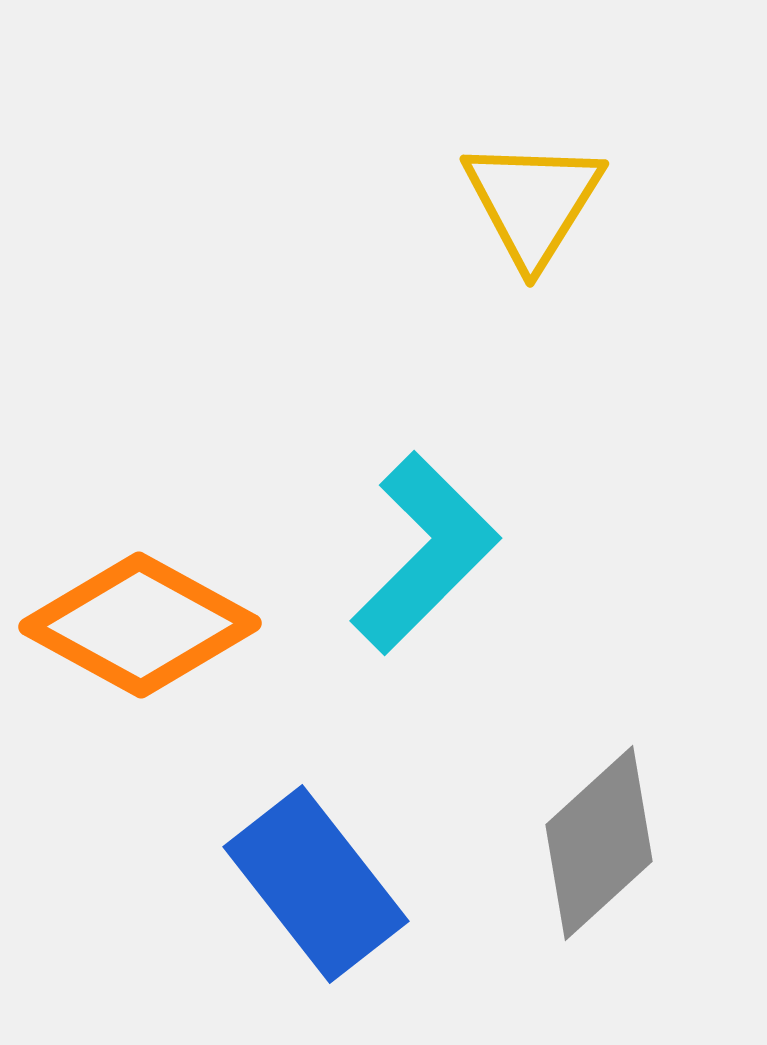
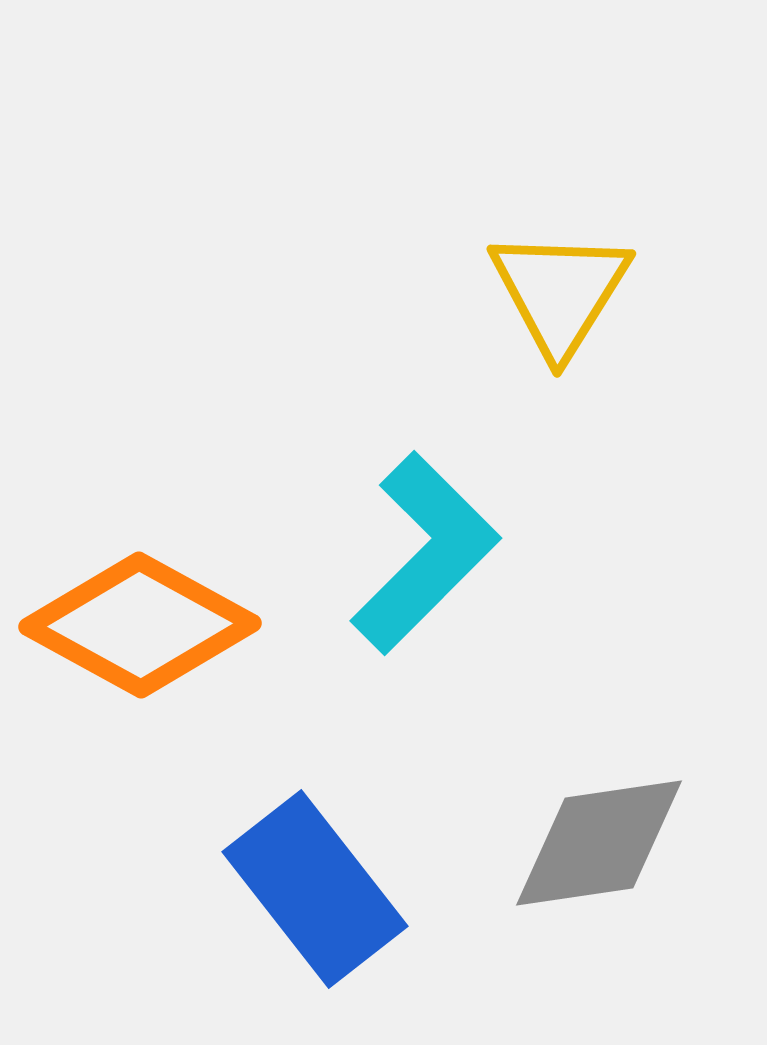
yellow triangle: moved 27 px right, 90 px down
gray diamond: rotated 34 degrees clockwise
blue rectangle: moved 1 px left, 5 px down
